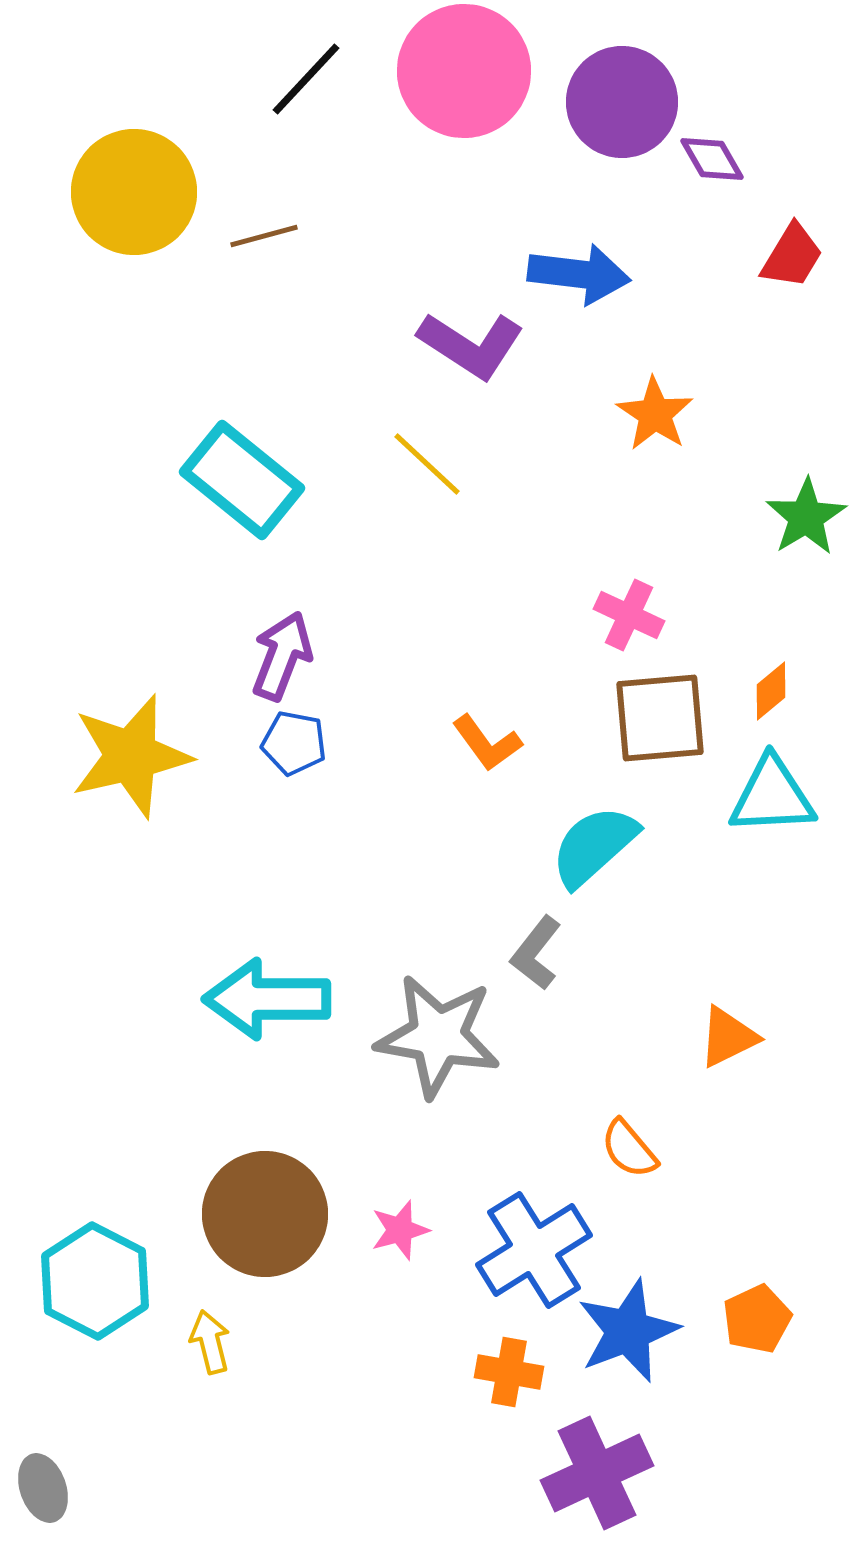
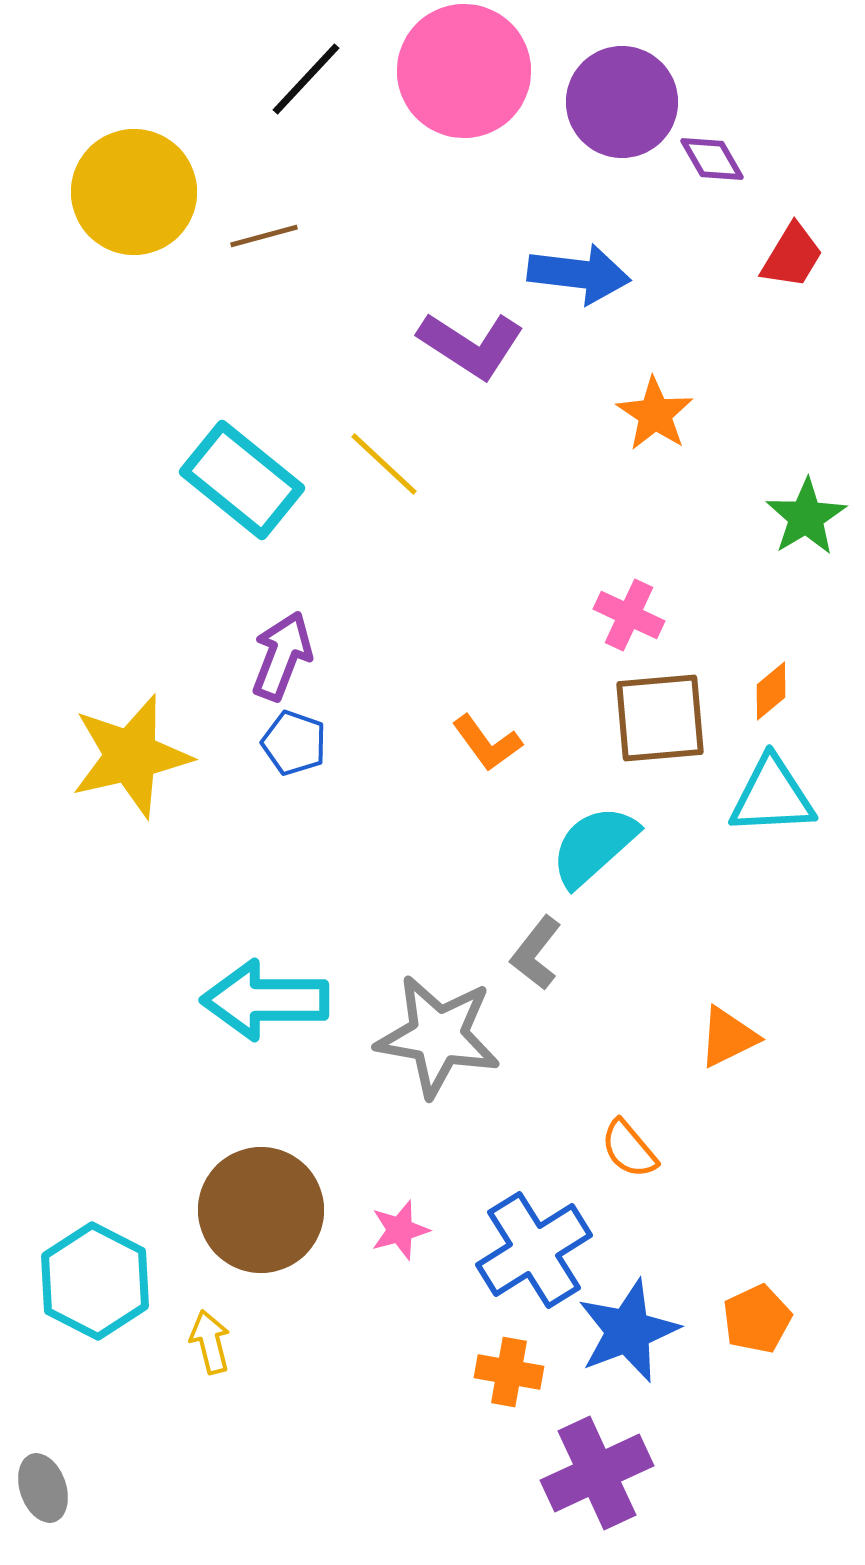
yellow line: moved 43 px left
blue pentagon: rotated 8 degrees clockwise
cyan arrow: moved 2 px left, 1 px down
brown circle: moved 4 px left, 4 px up
